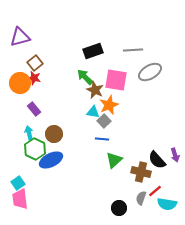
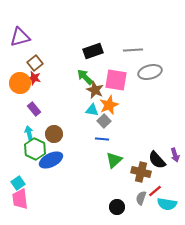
gray ellipse: rotated 15 degrees clockwise
cyan triangle: moved 1 px left, 2 px up
black circle: moved 2 px left, 1 px up
